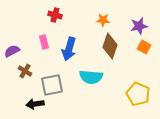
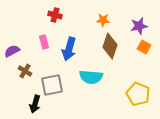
black arrow: rotated 66 degrees counterclockwise
